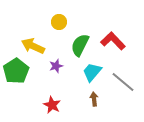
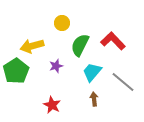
yellow circle: moved 3 px right, 1 px down
yellow arrow: moved 1 px left; rotated 40 degrees counterclockwise
